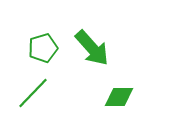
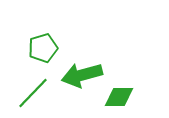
green arrow: moved 10 px left, 27 px down; rotated 117 degrees clockwise
